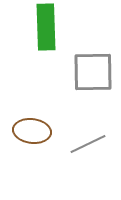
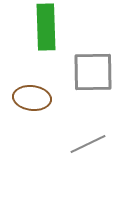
brown ellipse: moved 33 px up
